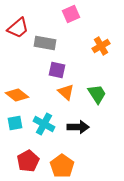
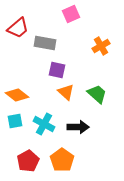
green trapezoid: rotated 15 degrees counterclockwise
cyan square: moved 2 px up
orange pentagon: moved 6 px up
